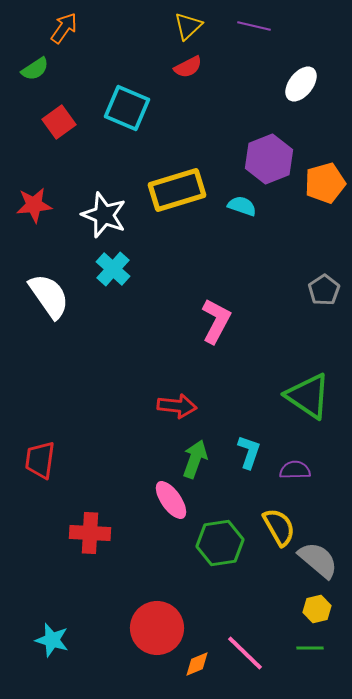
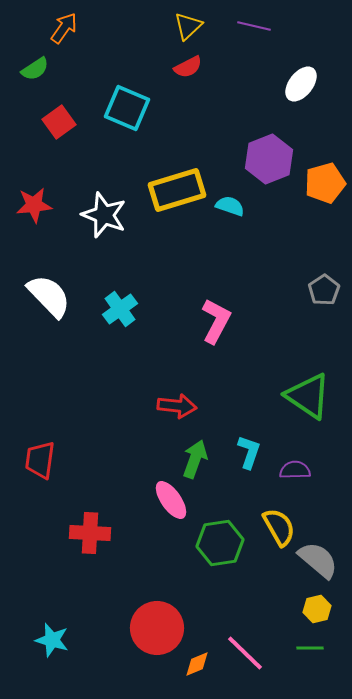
cyan semicircle: moved 12 px left
cyan cross: moved 7 px right, 40 px down; rotated 12 degrees clockwise
white semicircle: rotated 9 degrees counterclockwise
